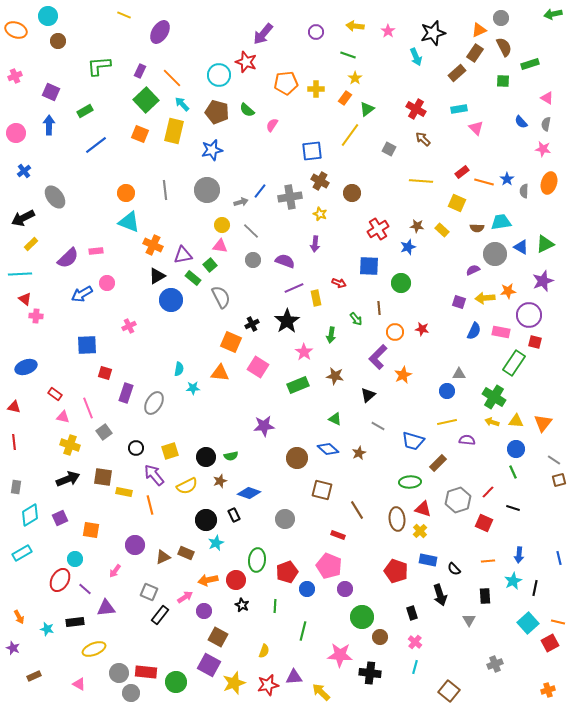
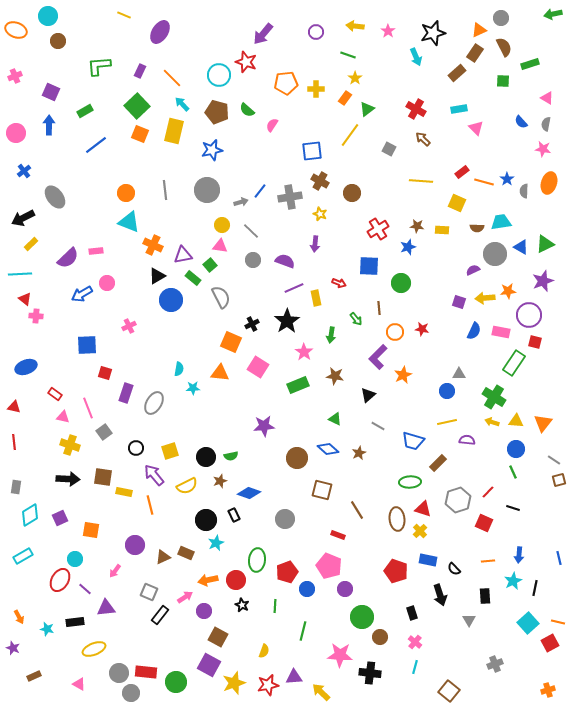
green square at (146, 100): moved 9 px left, 6 px down
yellow rectangle at (442, 230): rotated 40 degrees counterclockwise
black arrow at (68, 479): rotated 25 degrees clockwise
cyan rectangle at (22, 553): moved 1 px right, 3 px down
